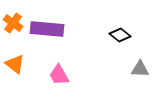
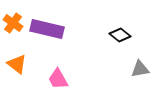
purple rectangle: rotated 8 degrees clockwise
orange triangle: moved 2 px right
gray triangle: rotated 12 degrees counterclockwise
pink trapezoid: moved 1 px left, 4 px down
